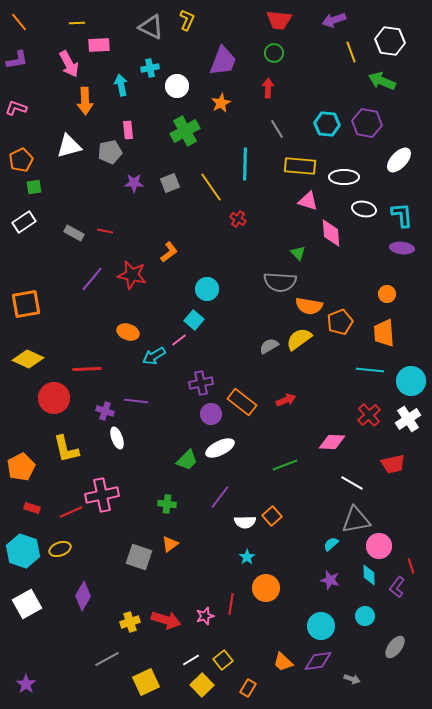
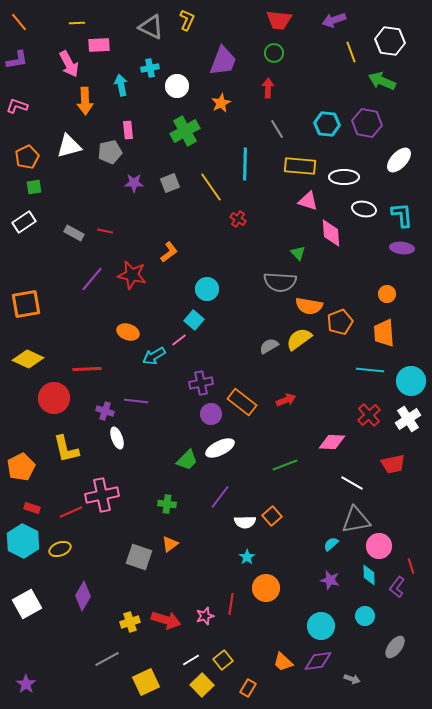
pink L-shape at (16, 108): moved 1 px right, 2 px up
orange pentagon at (21, 160): moved 6 px right, 3 px up
cyan hexagon at (23, 551): moved 10 px up; rotated 8 degrees clockwise
